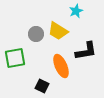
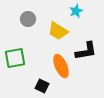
gray circle: moved 8 px left, 15 px up
